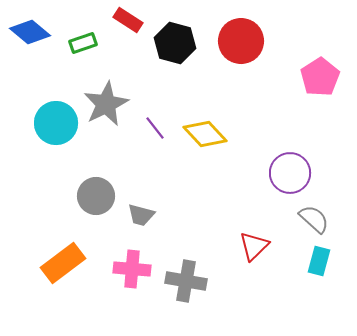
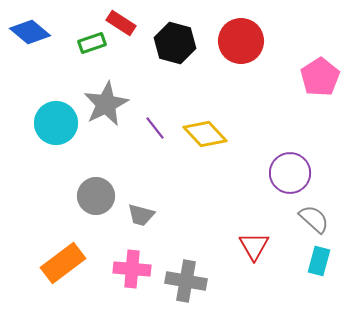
red rectangle: moved 7 px left, 3 px down
green rectangle: moved 9 px right
red triangle: rotated 16 degrees counterclockwise
